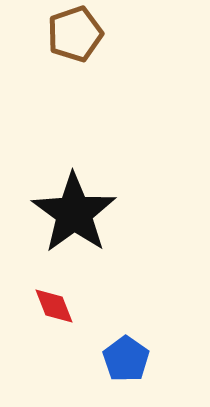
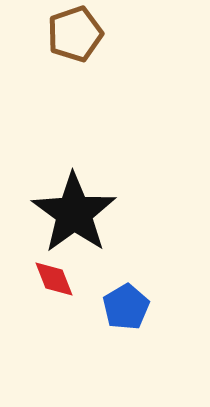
red diamond: moved 27 px up
blue pentagon: moved 52 px up; rotated 6 degrees clockwise
